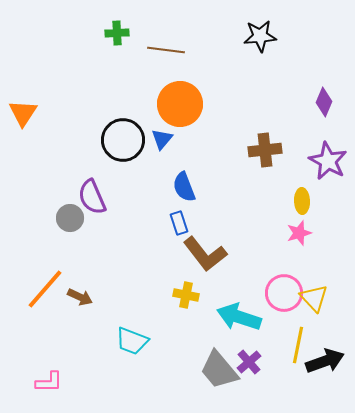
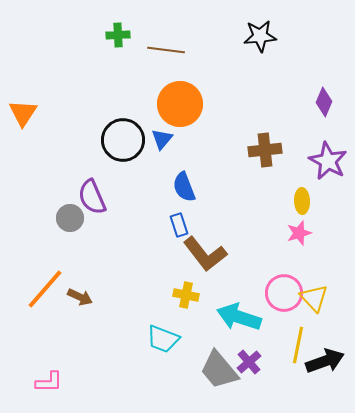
green cross: moved 1 px right, 2 px down
blue rectangle: moved 2 px down
cyan trapezoid: moved 31 px right, 2 px up
